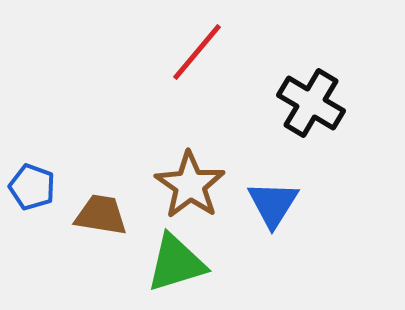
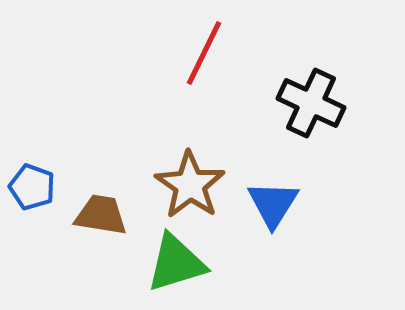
red line: moved 7 px right, 1 px down; rotated 14 degrees counterclockwise
black cross: rotated 6 degrees counterclockwise
